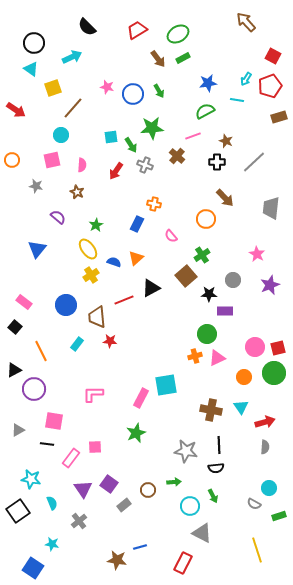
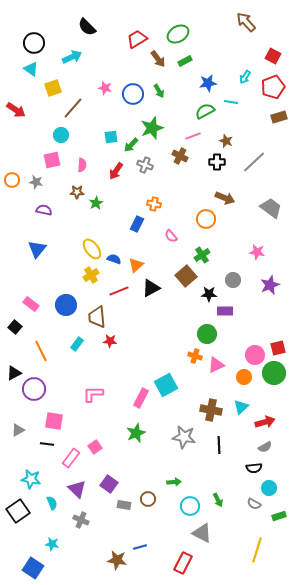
red trapezoid at (137, 30): moved 9 px down
green rectangle at (183, 58): moved 2 px right, 3 px down
cyan arrow at (246, 79): moved 1 px left, 2 px up
red pentagon at (270, 86): moved 3 px right, 1 px down
pink star at (107, 87): moved 2 px left, 1 px down
cyan line at (237, 100): moved 6 px left, 2 px down
green star at (152, 128): rotated 15 degrees counterclockwise
green arrow at (131, 145): rotated 77 degrees clockwise
brown cross at (177, 156): moved 3 px right; rotated 14 degrees counterclockwise
orange circle at (12, 160): moved 20 px down
gray star at (36, 186): moved 4 px up
brown star at (77, 192): rotated 24 degrees counterclockwise
brown arrow at (225, 198): rotated 24 degrees counterclockwise
gray trapezoid at (271, 208): rotated 120 degrees clockwise
purple semicircle at (58, 217): moved 14 px left, 7 px up; rotated 28 degrees counterclockwise
green star at (96, 225): moved 22 px up
yellow ellipse at (88, 249): moved 4 px right
pink star at (257, 254): moved 2 px up; rotated 21 degrees counterclockwise
orange triangle at (136, 258): moved 7 px down
blue semicircle at (114, 262): moved 3 px up
red line at (124, 300): moved 5 px left, 9 px up
pink rectangle at (24, 302): moved 7 px right, 2 px down
pink circle at (255, 347): moved 8 px down
orange cross at (195, 356): rotated 32 degrees clockwise
pink triangle at (217, 358): moved 1 px left, 7 px down
black triangle at (14, 370): moved 3 px down
cyan square at (166, 385): rotated 20 degrees counterclockwise
cyan triangle at (241, 407): rotated 21 degrees clockwise
pink square at (95, 447): rotated 32 degrees counterclockwise
gray semicircle at (265, 447): rotated 56 degrees clockwise
gray star at (186, 451): moved 2 px left, 14 px up
black semicircle at (216, 468): moved 38 px right
purple triangle at (83, 489): moved 6 px left; rotated 12 degrees counterclockwise
brown circle at (148, 490): moved 9 px down
green arrow at (213, 496): moved 5 px right, 4 px down
gray rectangle at (124, 505): rotated 48 degrees clockwise
gray cross at (79, 521): moved 2 px right, 1 px up; rotated 28 degrees counterclockwise
yellow line at (257, 550): rotated 35 degrees clockwise
